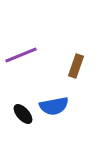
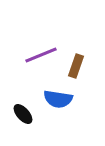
purple line: moved 20 px right
blue semicircle: moved 4 px right, 7 px up; rotated 20 degrees clockwise
